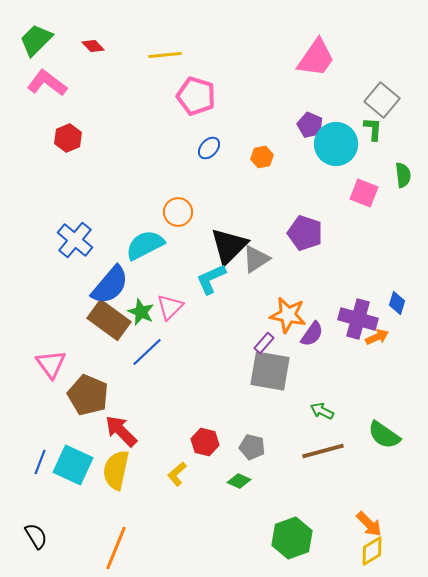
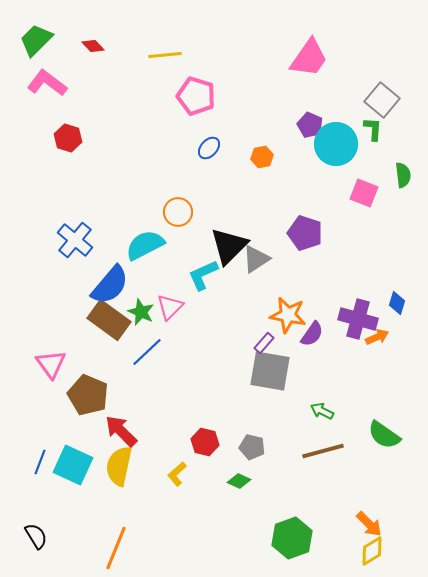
pink trapezoid at (316, 58): moved 7 px left
red hexagon at (68, 138): rotated 20 degrees counterclockwise
cyan L-shape at (211, 279): moved 8 px left, 4 px up
yellow semicircle at (116, 470): moved 3 px right, 4 px up
